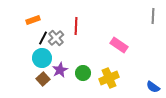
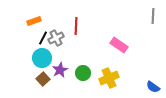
orange rectangle: moved 1 px right, 1 px down
gray cross: rotated 14 degrees clockwise
